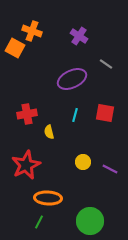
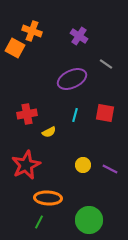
yellow semicircle: rotated 104 degrees counterclockwise
yellow circle: moved 3 px down
green circle: moved 1 px left, 1 px up
